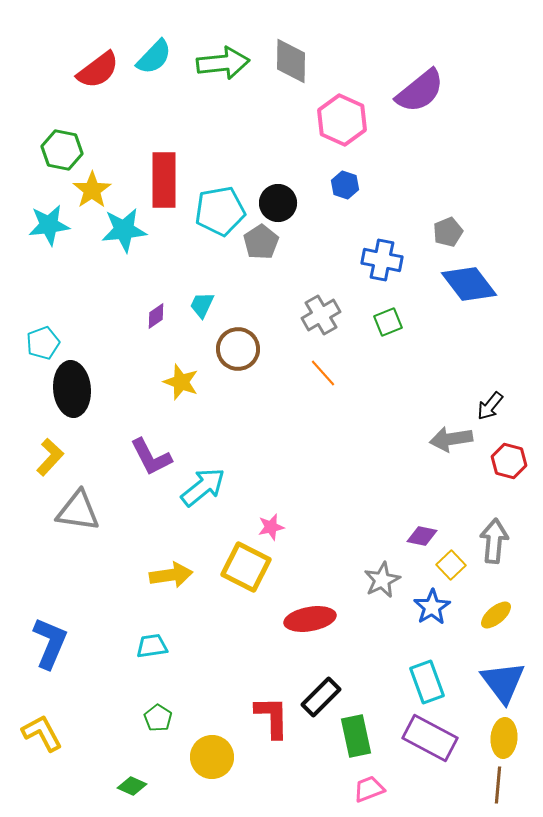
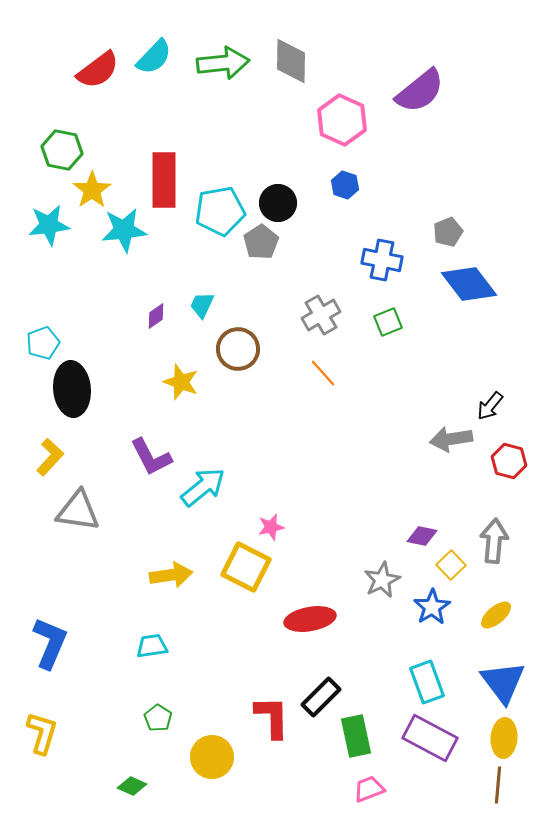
yellow L-shape at (42, 733): rotated 45 degrees clockwise
